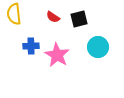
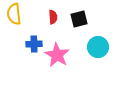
red semicircle: rotated 128 degrees counterclockwise
blue cross: moved 3 px right, 2 px up
